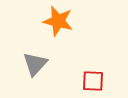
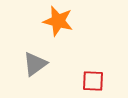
gray triangle: rotated 12 degrees clockwise
